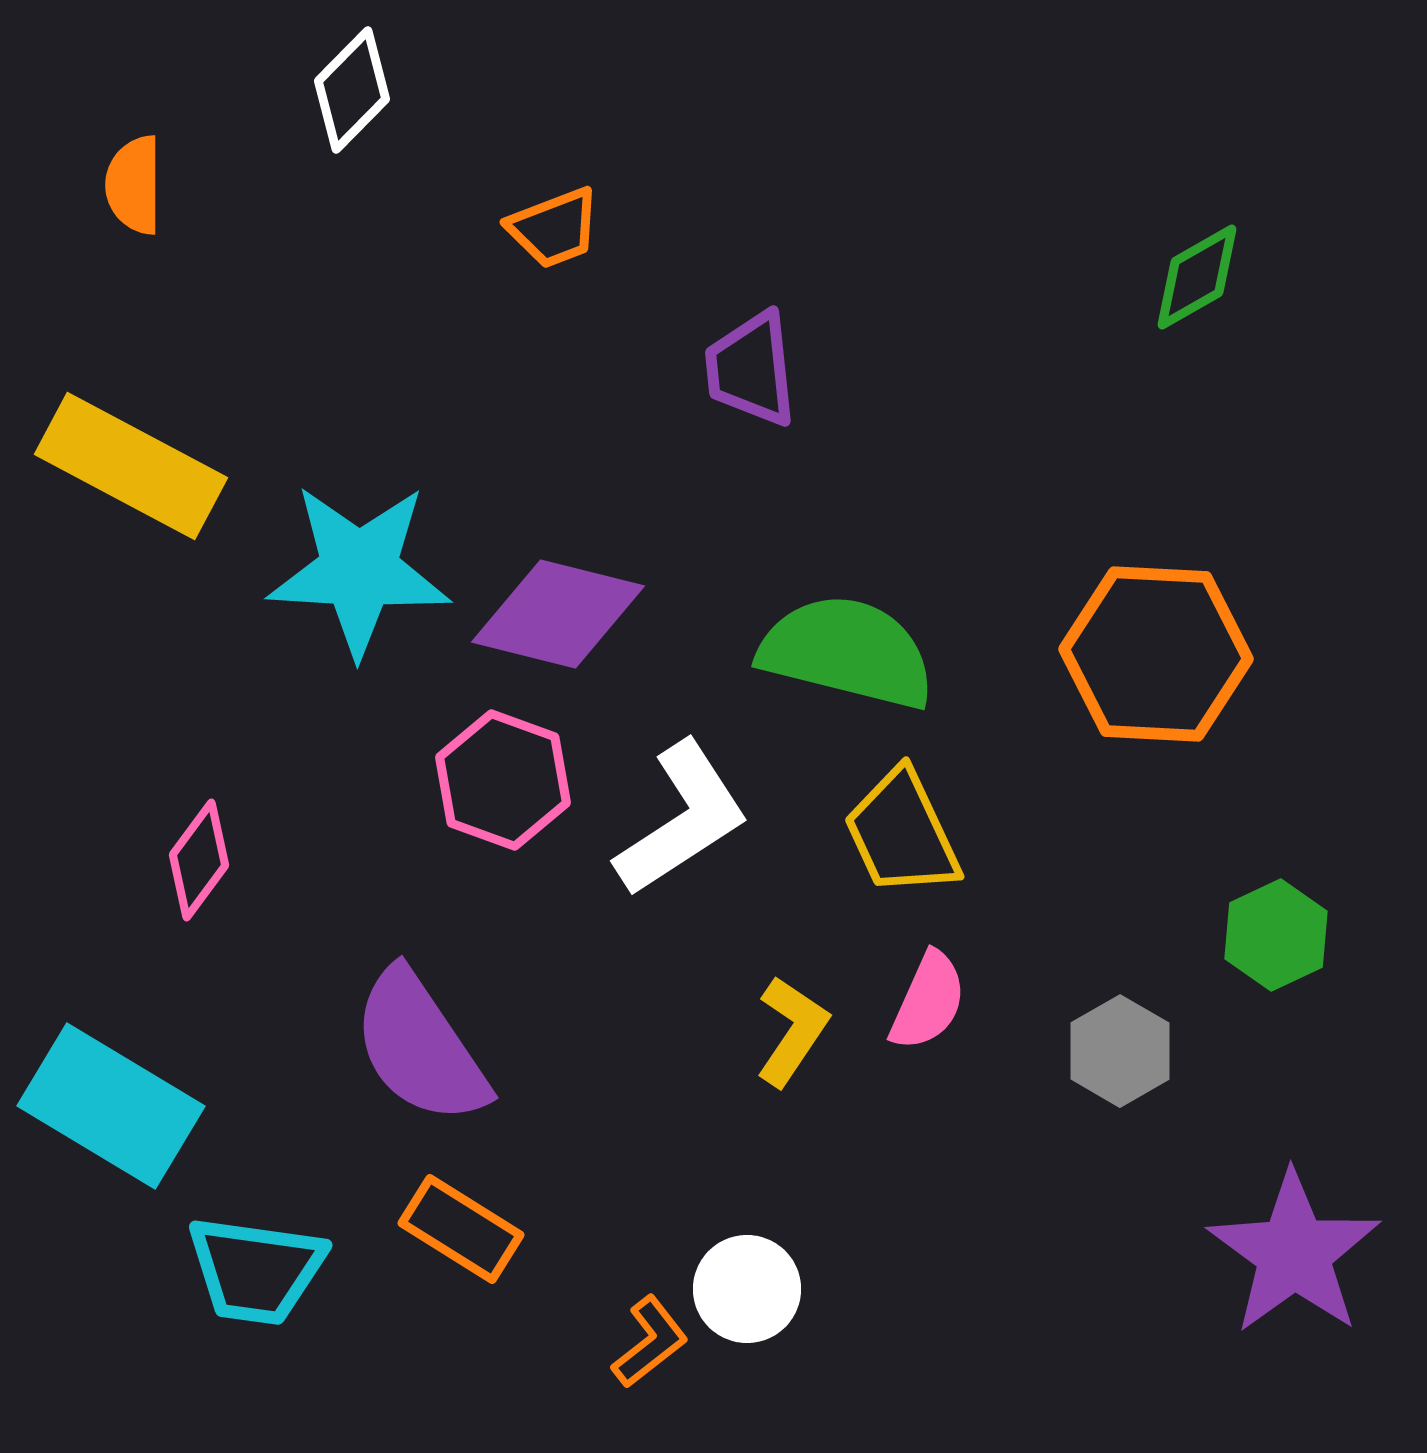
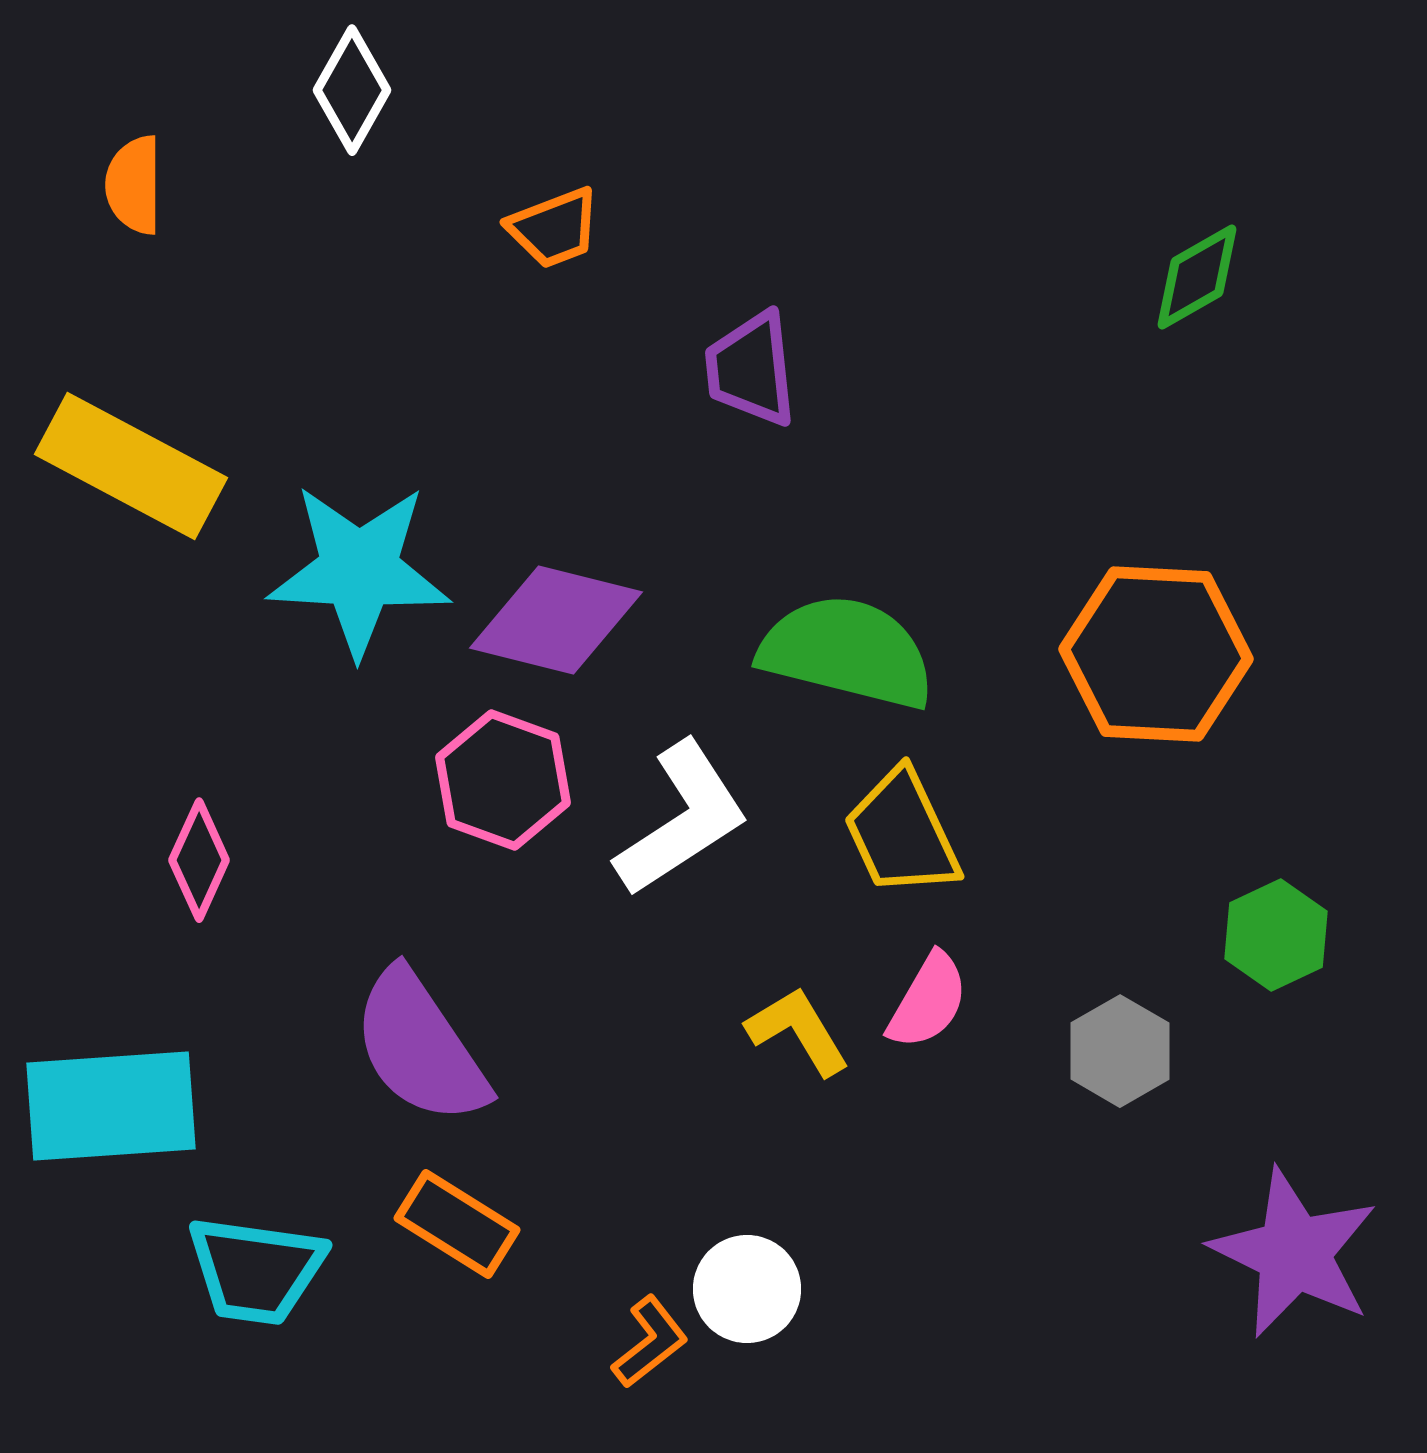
white diamond: rotated 15 degrees counterclockwise
purple diamond: moved 2 px left, 6 px down
pink diamond: rotated 12 degrees counterclockwise
pink semicircle: rotated 6 degrees clockwise
yellow L-shape: moved 6 px right; rotated 65 degrees counterclockwise
cyan rectangle: rotated 35 degrees counterclockwise
orange rectangle: moved 4 px left, 5 px up
purple star: rotated 10 degrees counterclockwise
